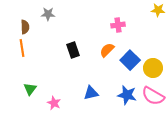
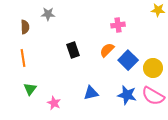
orange line: moved 1 px right, 10 px down
blue square: moved 2 px left
